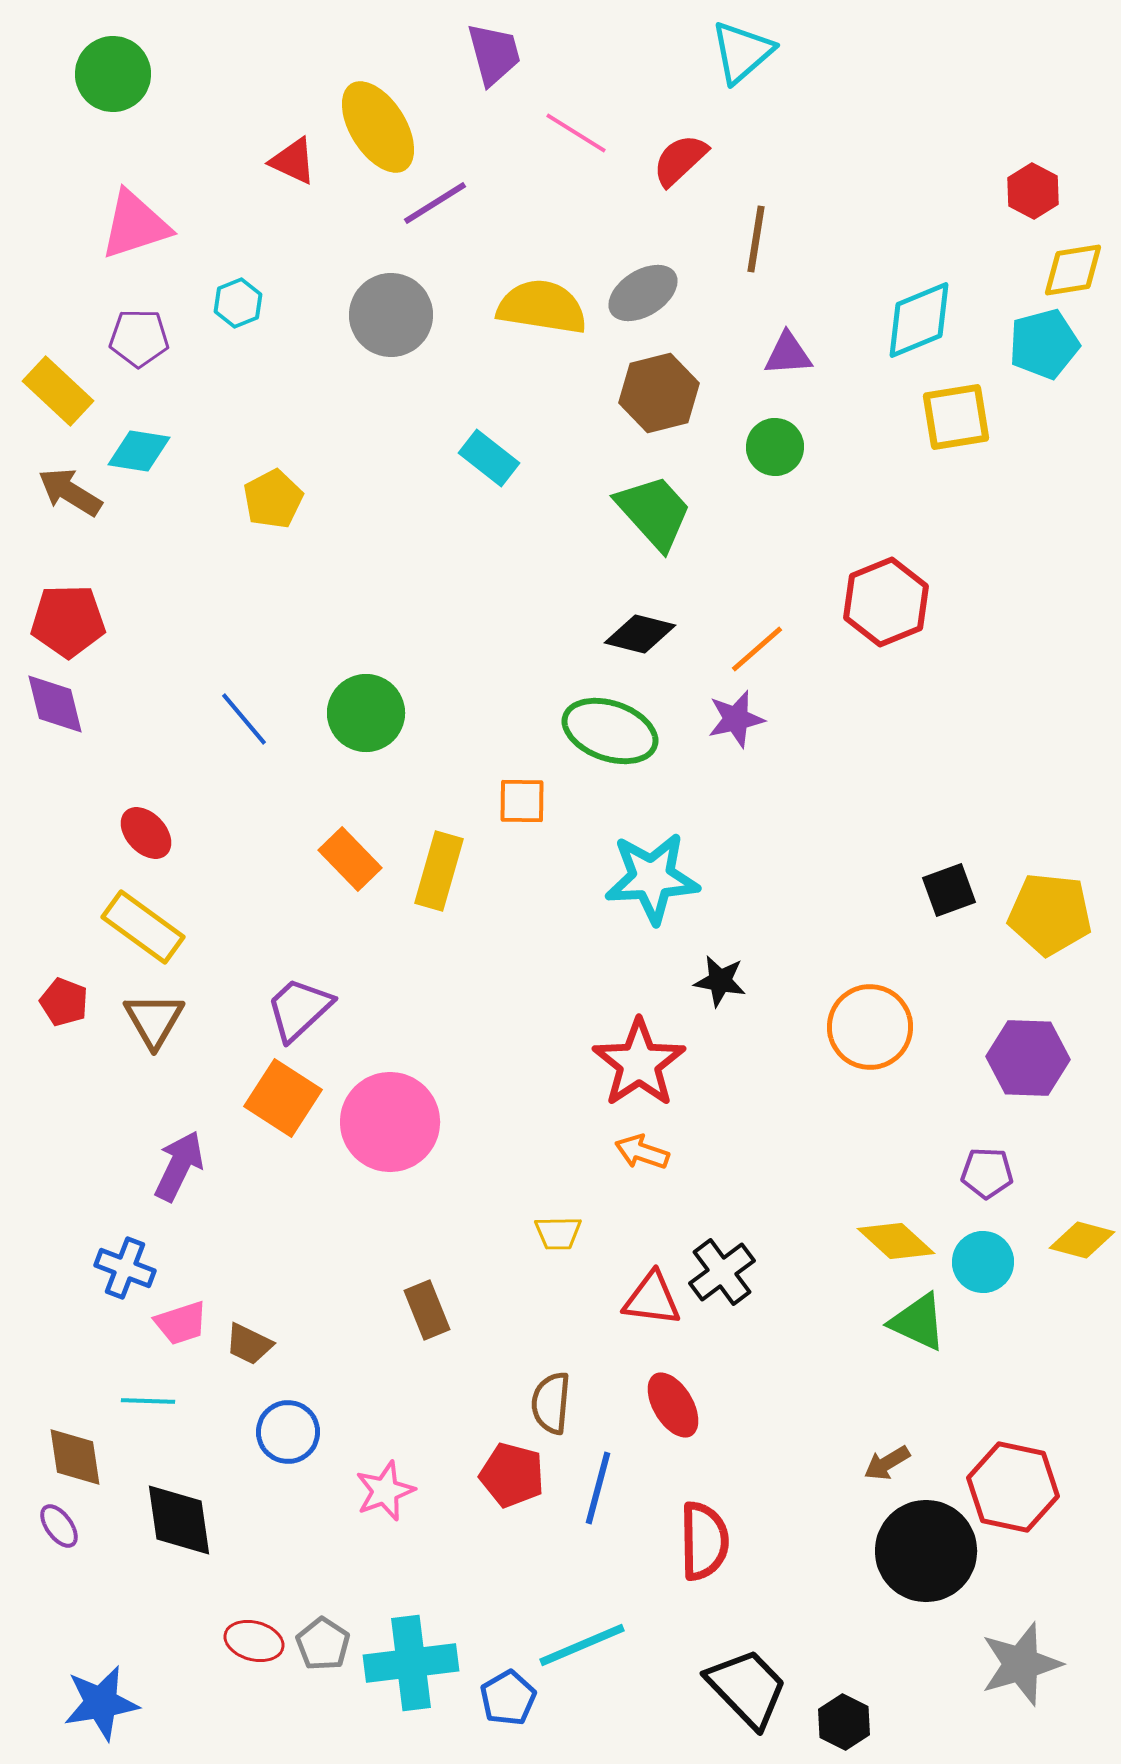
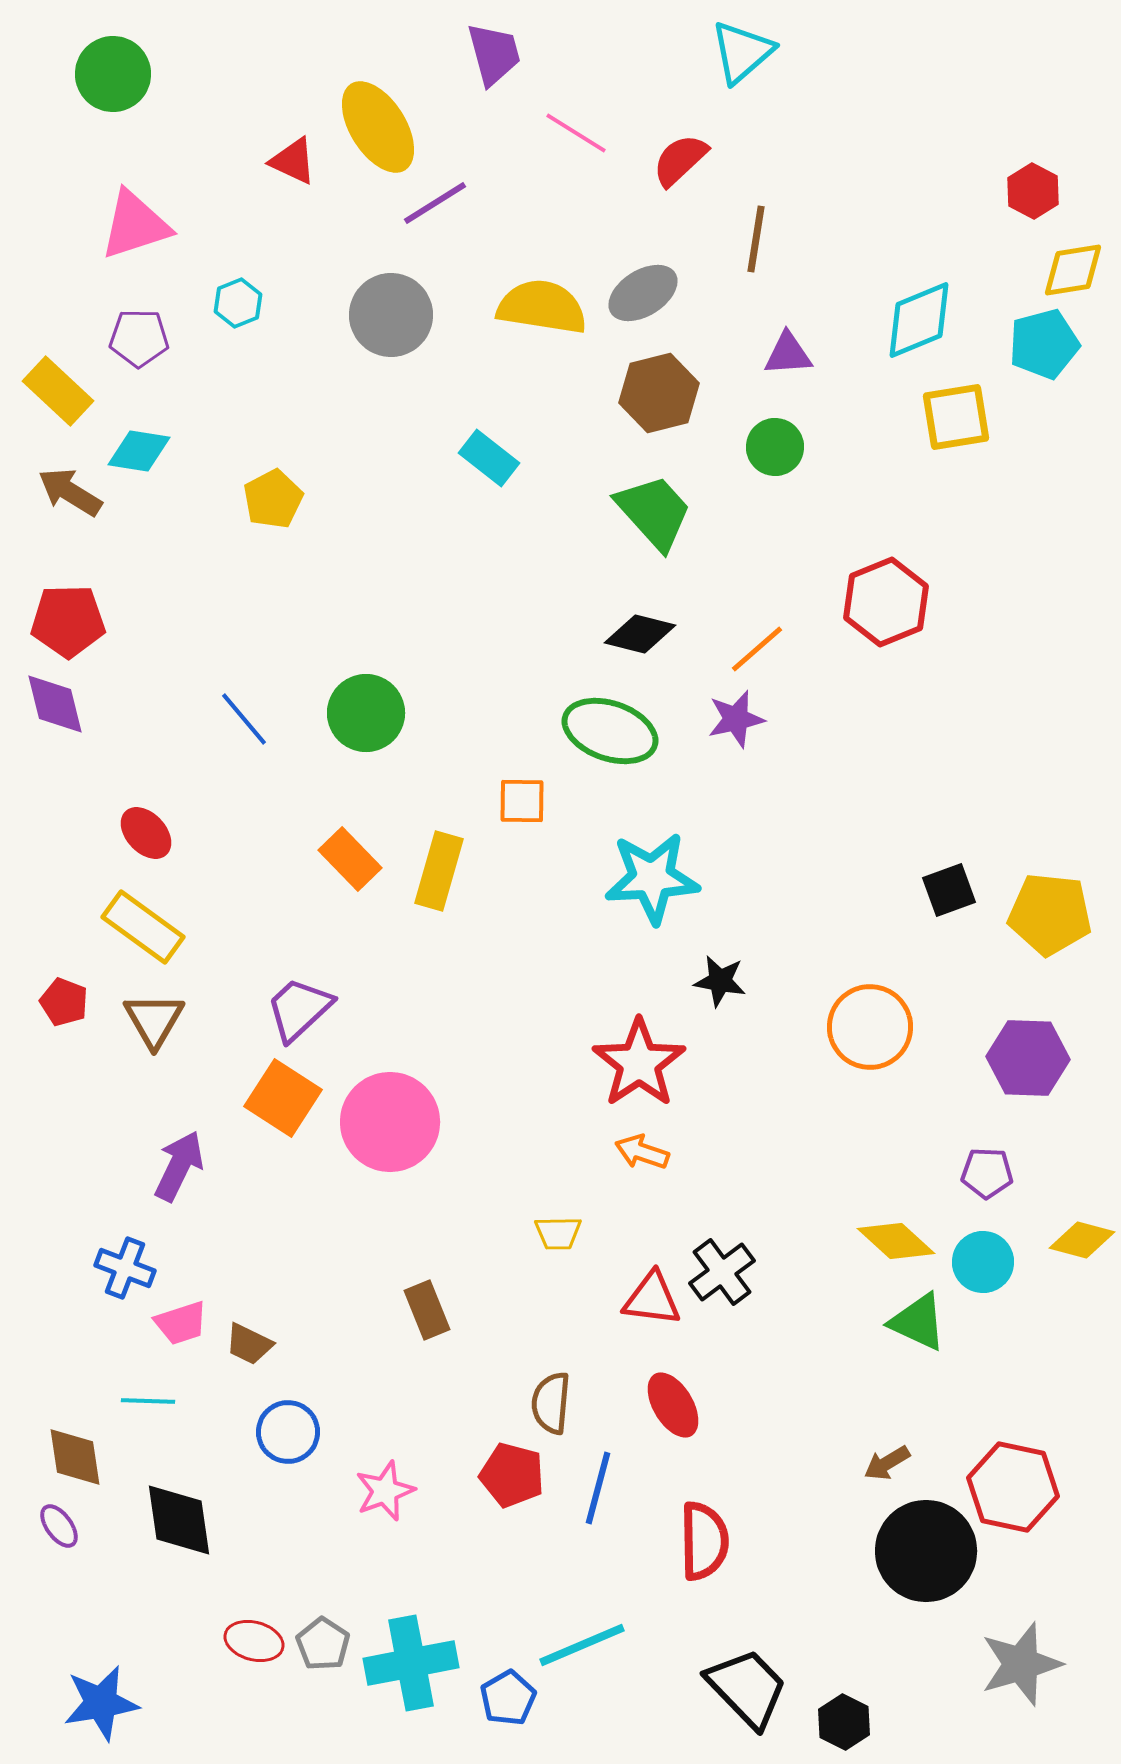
cyan cross at (411, 1663): rotated 4 degrees counterclockwise
